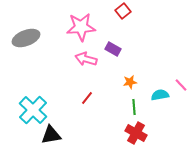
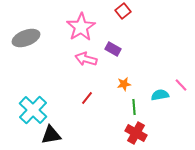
pink star: rotated 28 degrees counterclockwise
orange star: moved 6 px left, 2 px down
